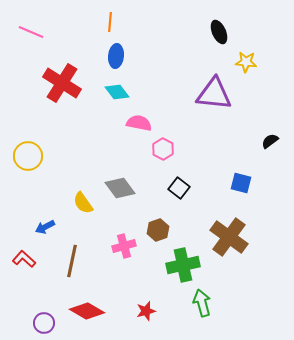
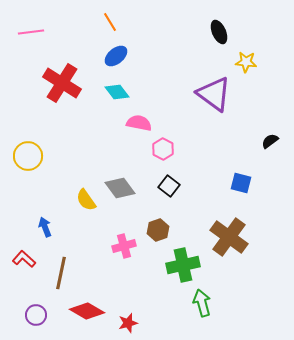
orange line: rotated 36 degrees counterclockwise
pink line: rotated 30 degrees counterclockwise
blue ellipse: rotated 45 degrees clockwise
purple triangle: rotated 30 degrees clockwise
black square: moved 10 px left, 2 px up
yellow semicircle: moved 3 px right, 3 px up
blue arrow: rotated 96 degrees clockwise
brown line: moved 11 px left, 12 px down
red star: moved 18 px left, 12 px down
purple circle: moved 8 px left, 8 px up
